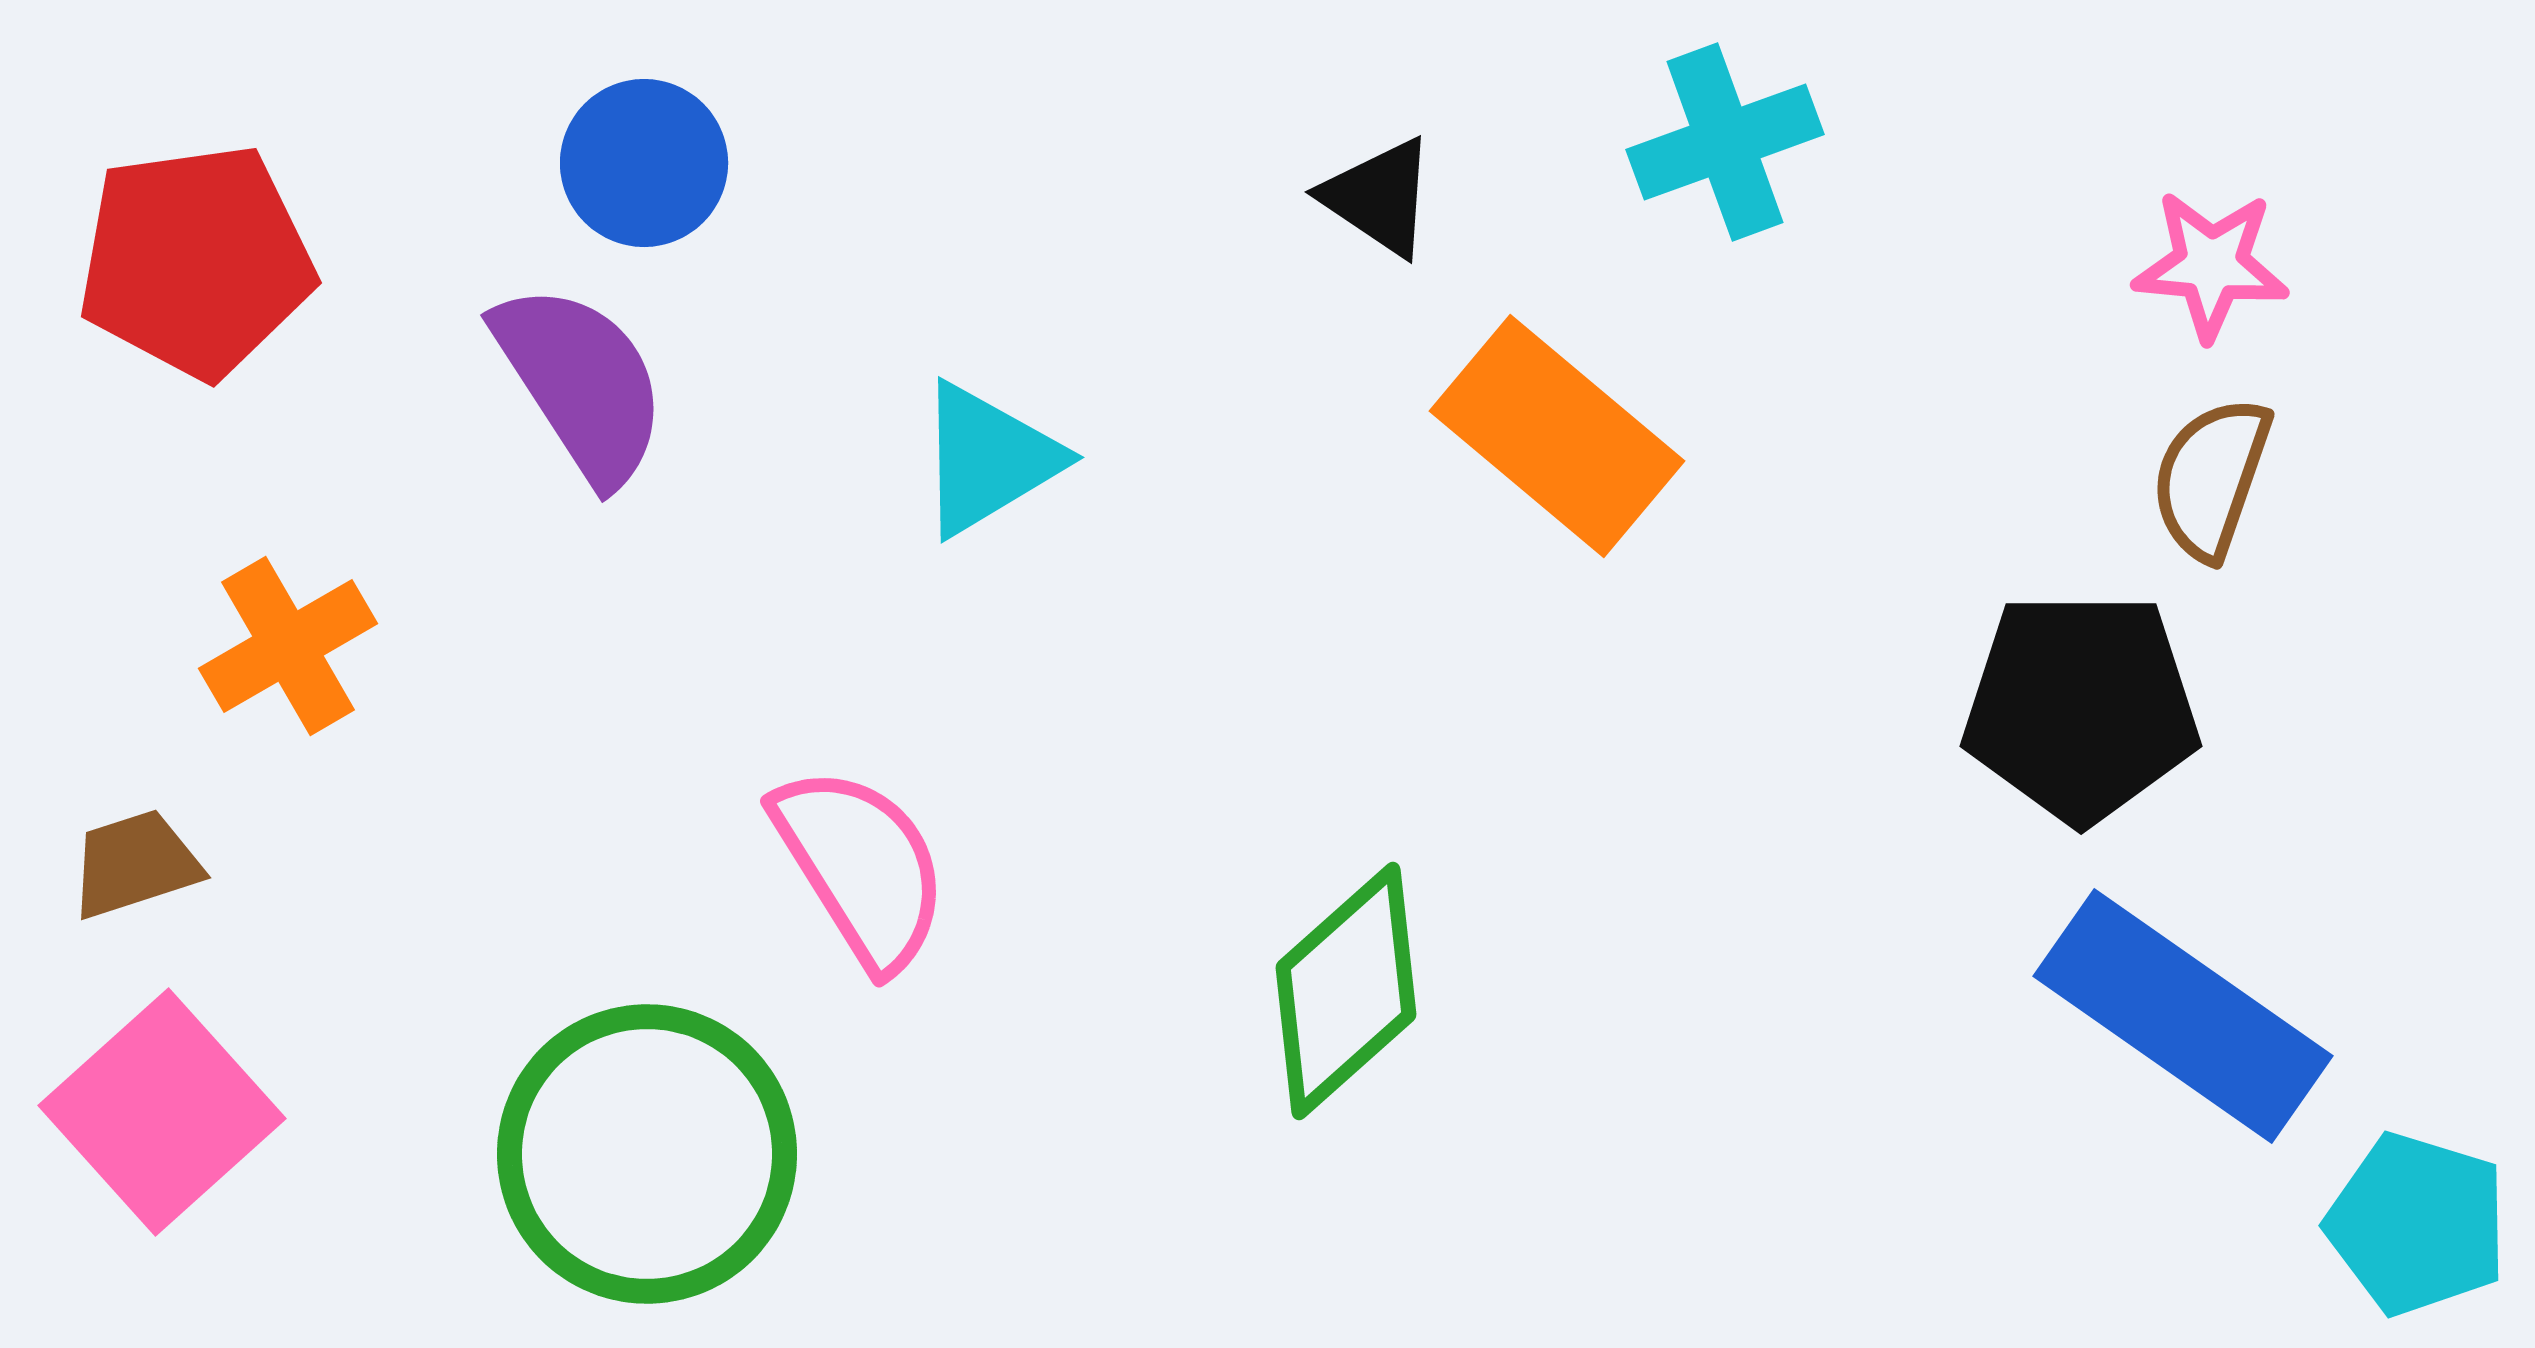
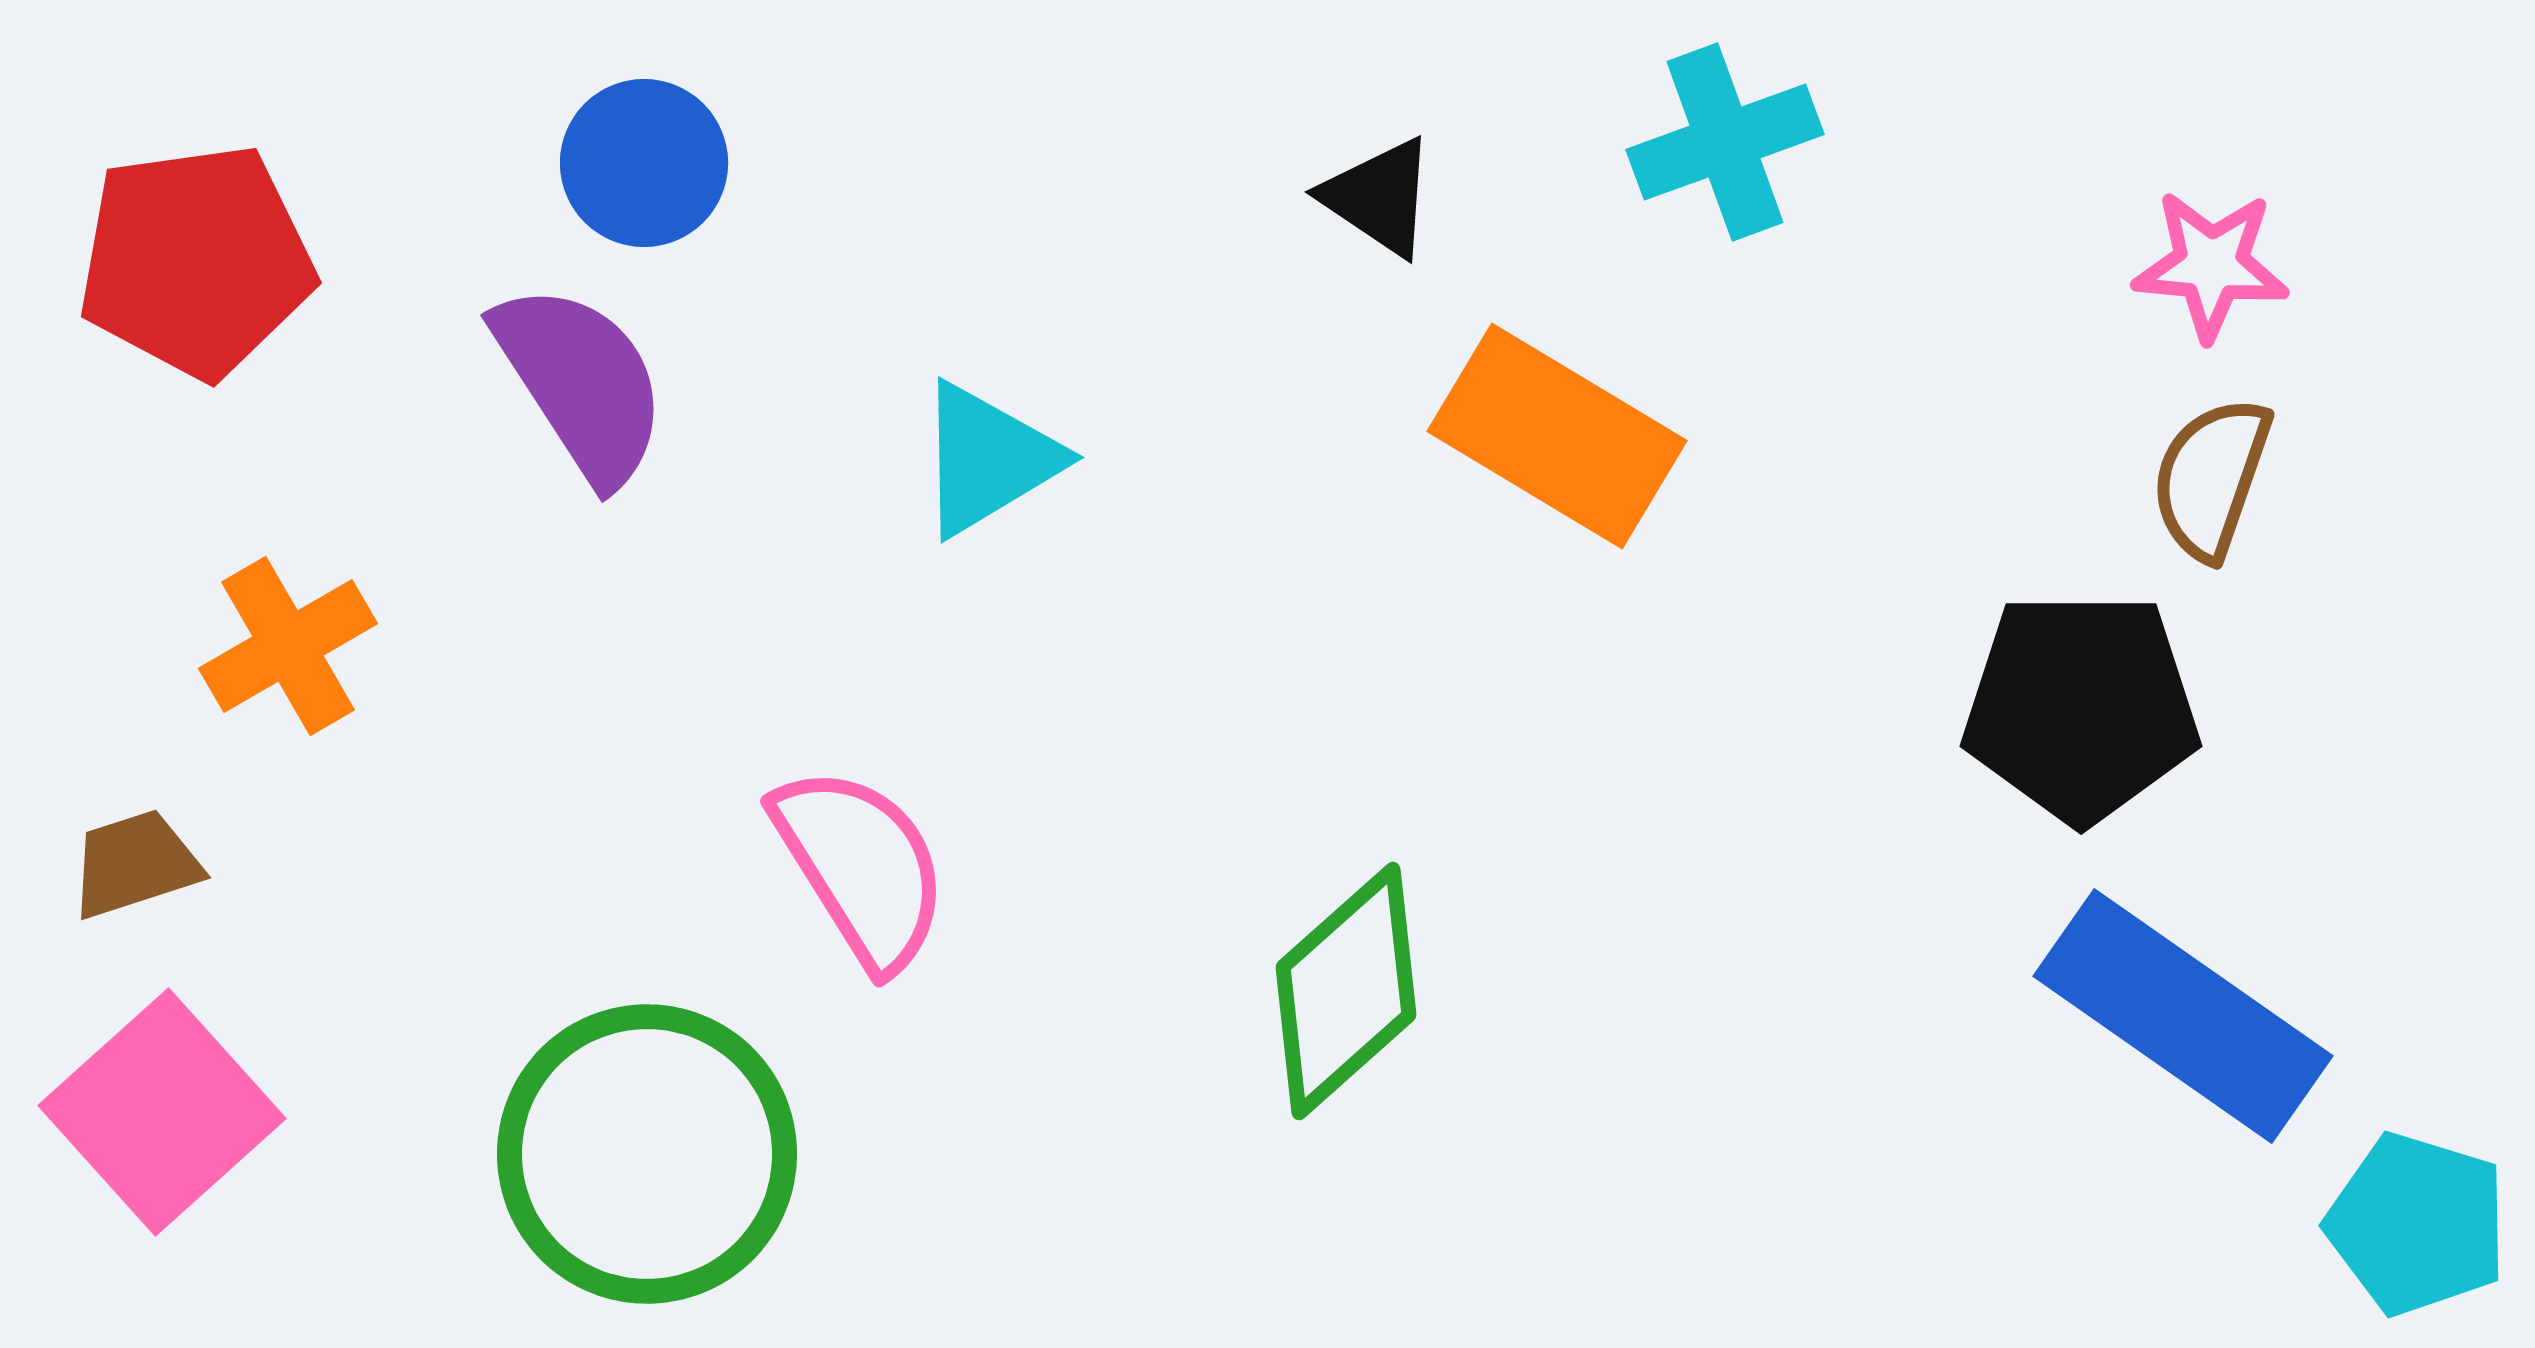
orange rectangle: rotated 9 degrees counterclockwise
